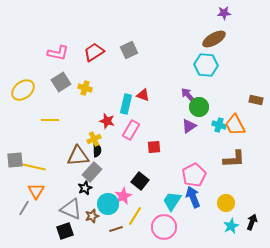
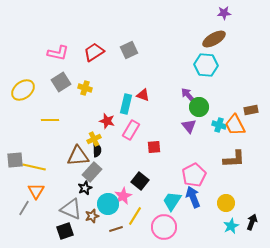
brown rectangle at (256, 100): moved 5 px left, 10 px down; rotated 24 degrees counterclockwise
purple triangle at (189, 126): rotated 35 degrees counterclockwise
